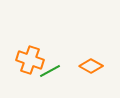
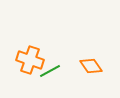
orange diamond: rotated 25 degrees clockwise
